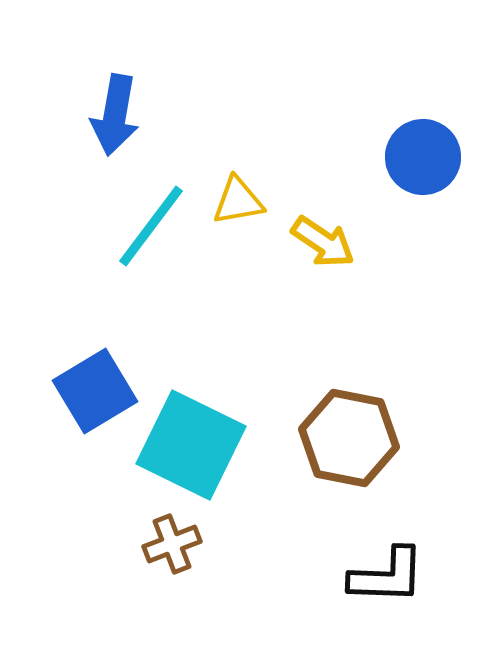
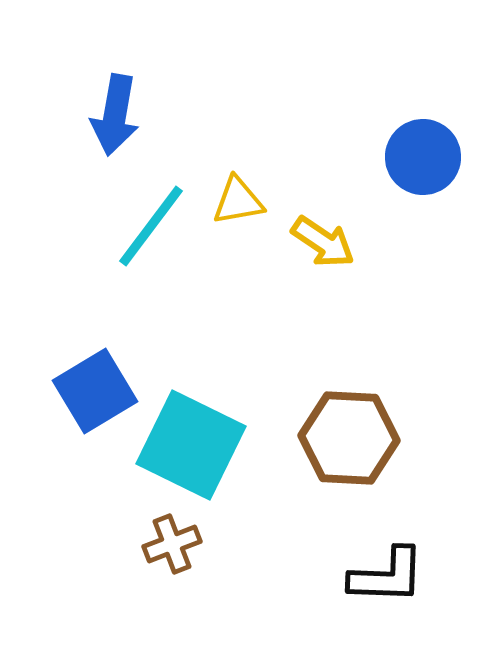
brown hexagon: rotated 8 degrees counterclockwise
